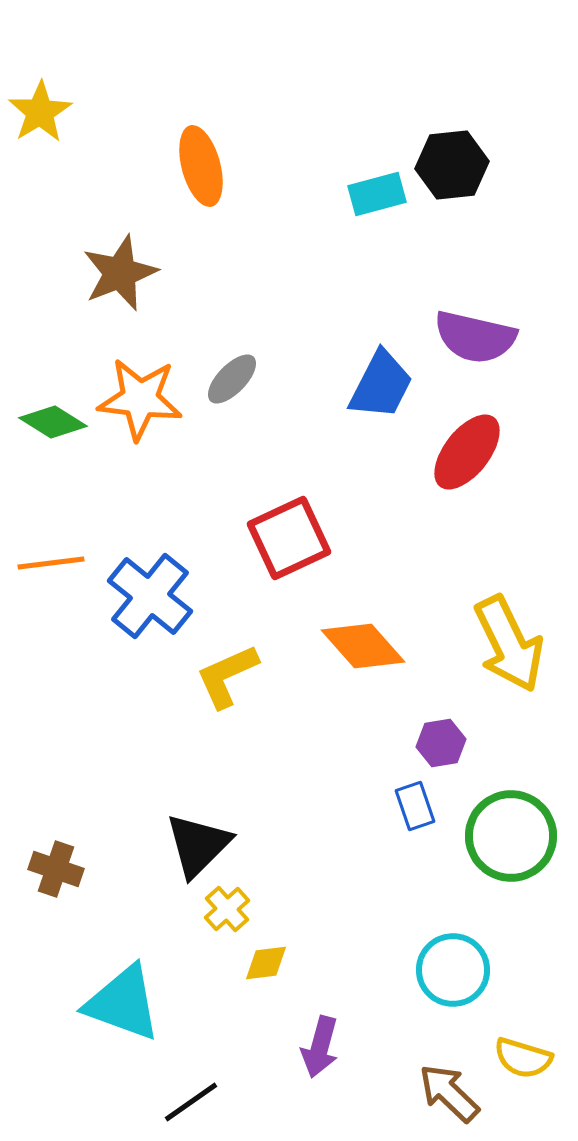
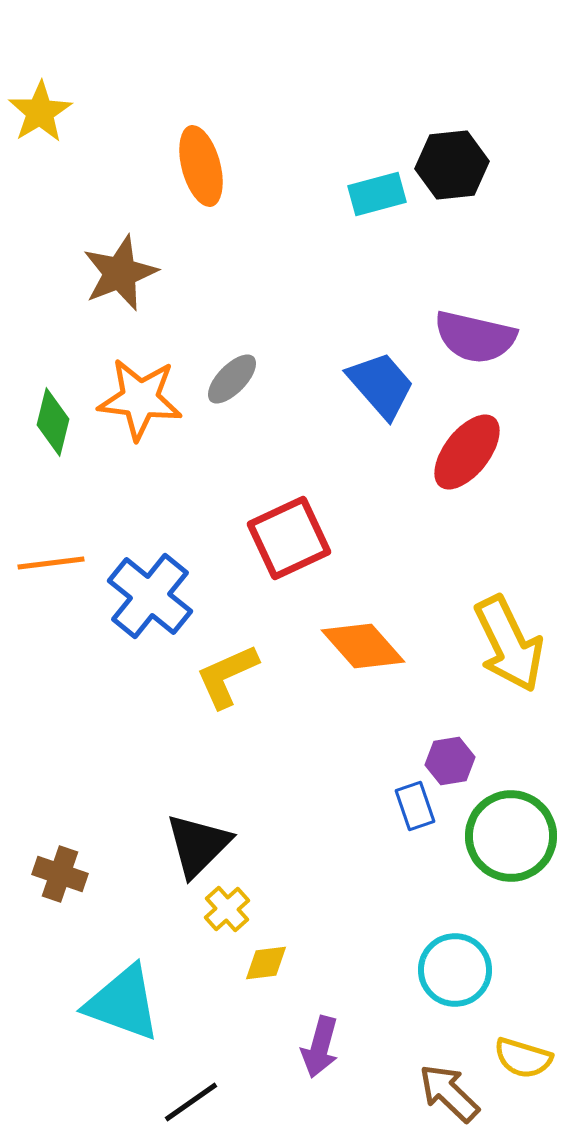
blue trapezoid: rotated 68 degrees counterclockwise
green diamond: rotated 72 degrees clockwise
purple hexagon: moved 9 px right, 18 px down
brown cross: moved 4 px right, 5 px down
cyan circle: moved 2 px right
